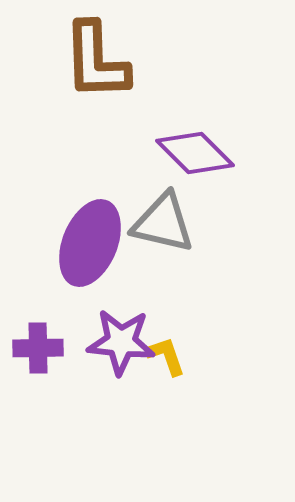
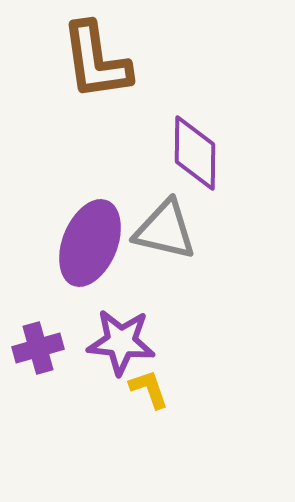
brown L-shape: rotated 6 degrees counterclockwise
purple diamond: rotated 46 degrees clockwise
gray triangle: moved 2 px right, 7 px down
purple cross: rotated 15 degrees counterclockwise
yellow L-shape: moved 17 px left, 33 px down
